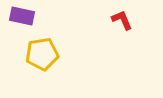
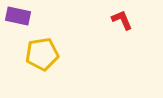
purple rectangle: moved 4 px left
